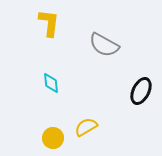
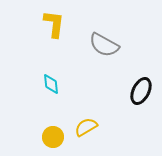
yellow L-shape: moved 5 px right, 1 px down
cyan diamond: moved 1 px down
yellow circle: moved 1 px up
